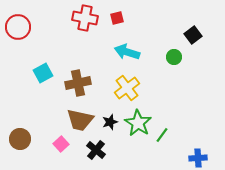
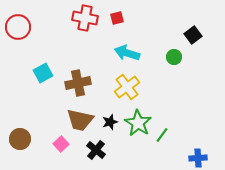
cyan arrow: moved 1 px down
yellow cross: moved 1 px up
